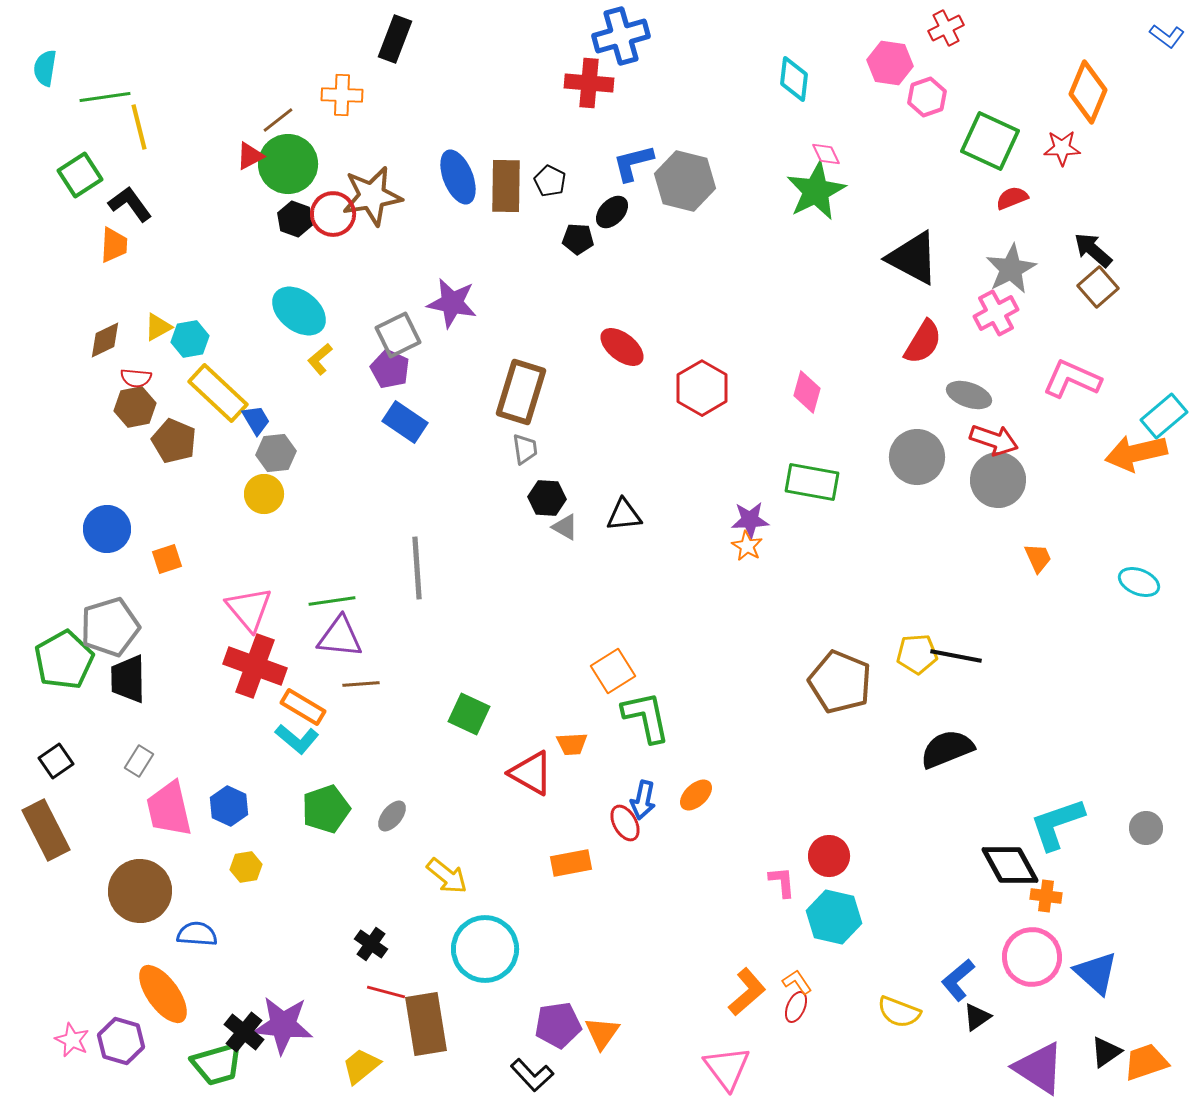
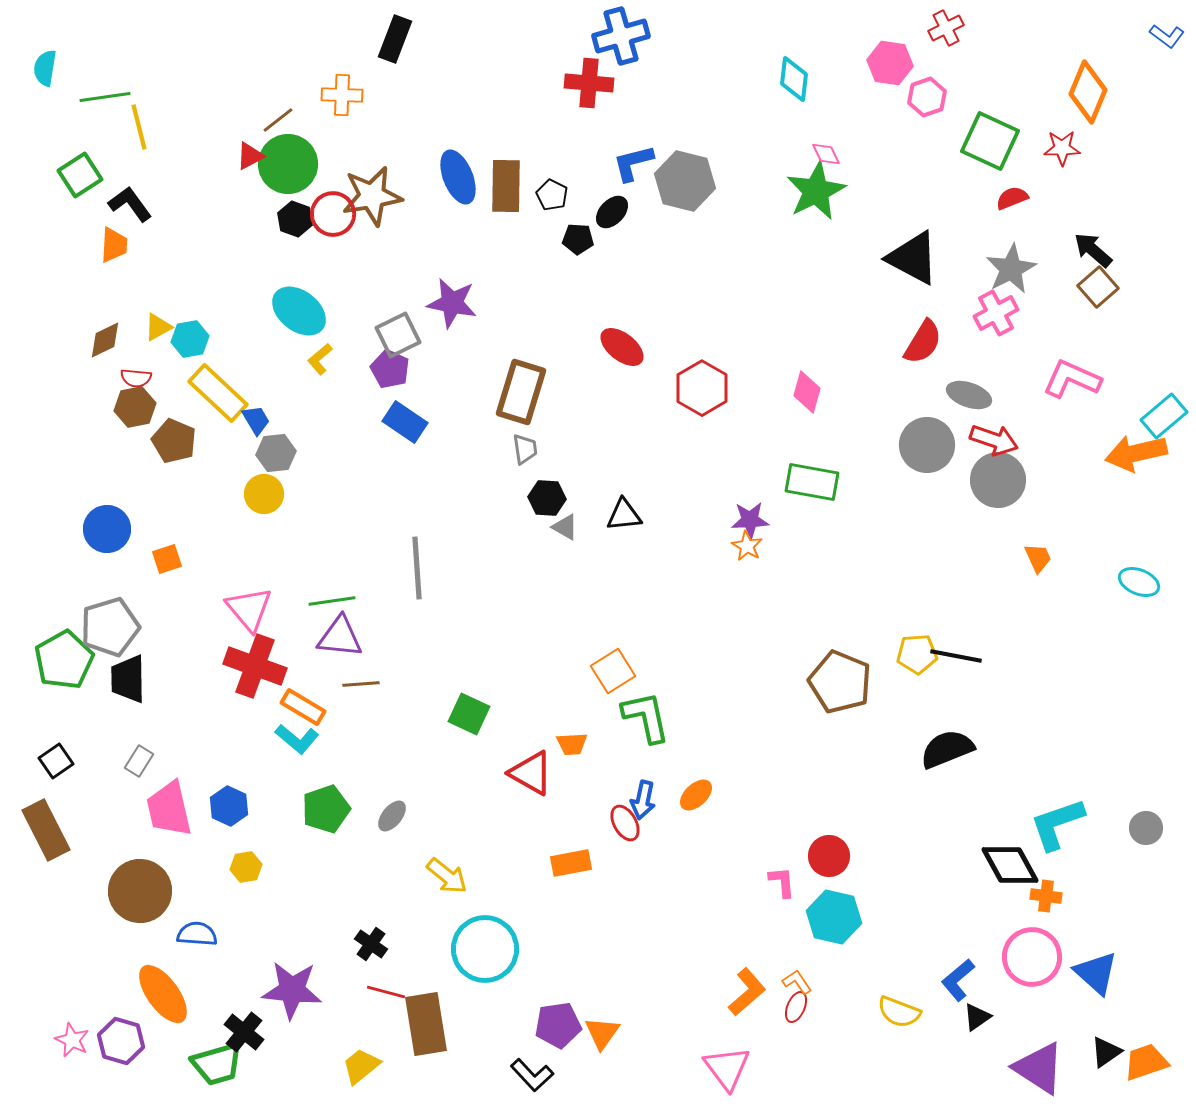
black pentagon at (550, 181): moved 2 px right, 14 px down
gray circle at (917, 457): moved 10 px right, 12 px up
purple star at (283, 1025): moved 9 px right, 35 px up
